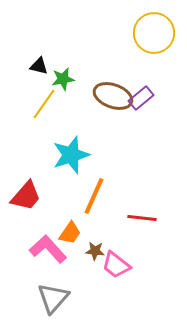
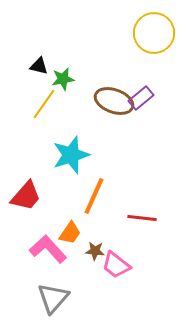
brown ellipse: moved 1 px right, 5 px down
